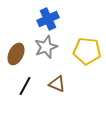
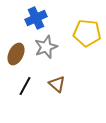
blue cross: moved 12 px left, 1 px up
yellow pentagon: moved 18 px up
brown triangle: rotated 18 degrees clockwise
